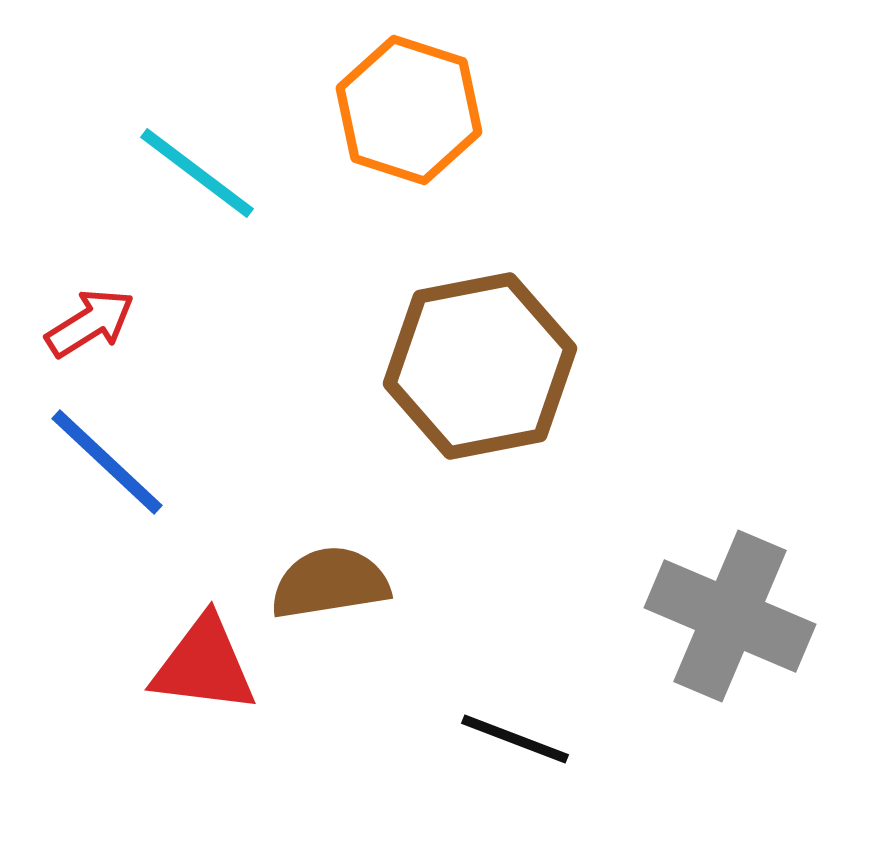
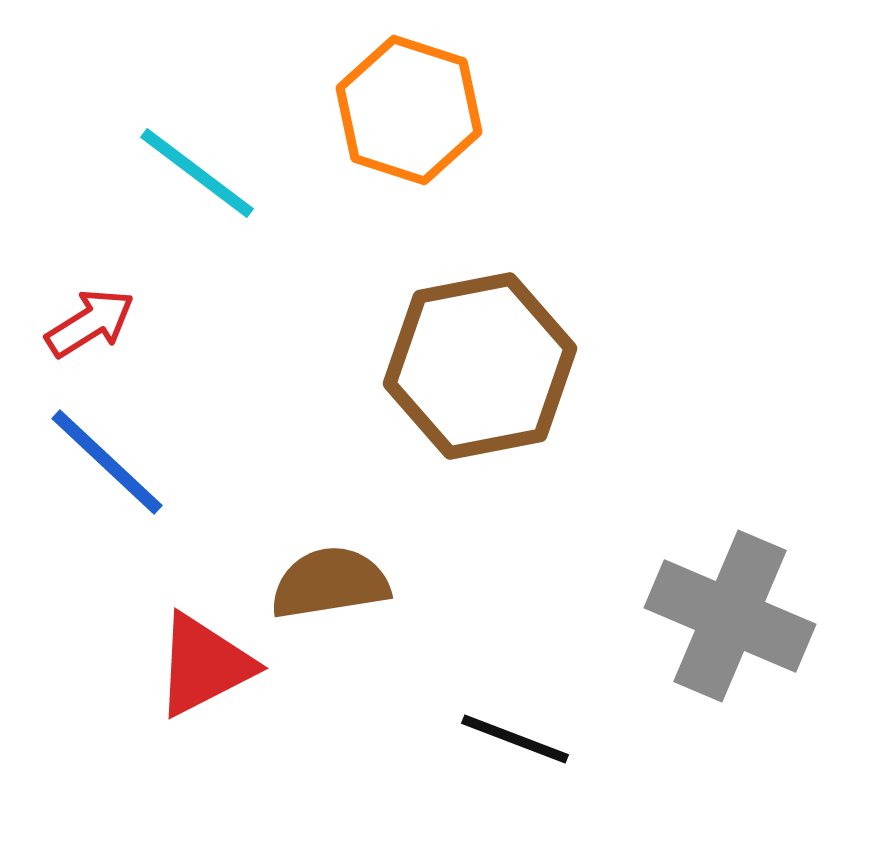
red triangle: rotated 34 degrees counterclockwise
